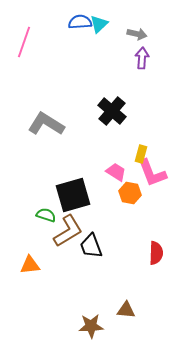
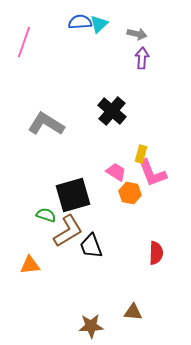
brown triangle: moved 7 px right, 2 px down
